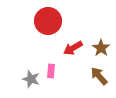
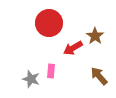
red circle: moved 1 px right, 2 px down
brown star: moved 6 px left, 12 px up
